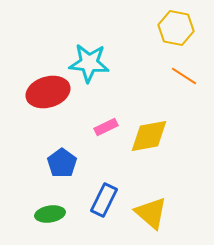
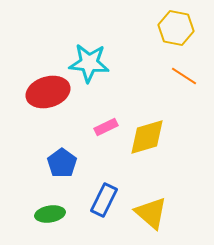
yellow diamond: moved 2 px left, 1 px down; rotated 6 degrees counterclockwise
